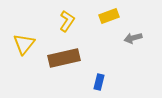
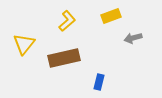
yellow rectangle: moved 2 px right
yellow L-shape: rotated 15 degrees clockwise
